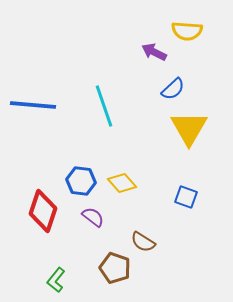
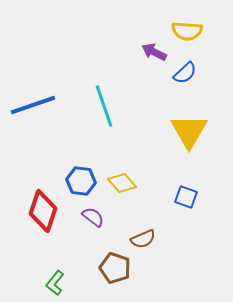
blue semicircle: moved 12 px right, 16 px up
blue line: rotated 24 degrees counterclockwise
yellow triangle: moved 3 px down
brown semicircle: moved 3 px up; rotated 55 degrees counterclockwise
green L-shape: moved 1 px left, 3 px down
